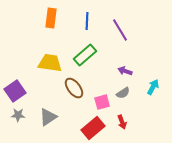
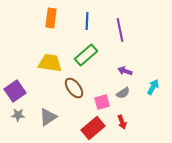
purple line: rotated 20 degrees clockwise
green rectangle: moved 1 px right
